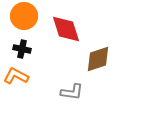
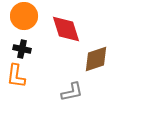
brown diamond: moved 2 px left
orange L-shape: rotated 110 degrees counterclockwise
gray L-shape: rotated 20 degrees counterclockwise
